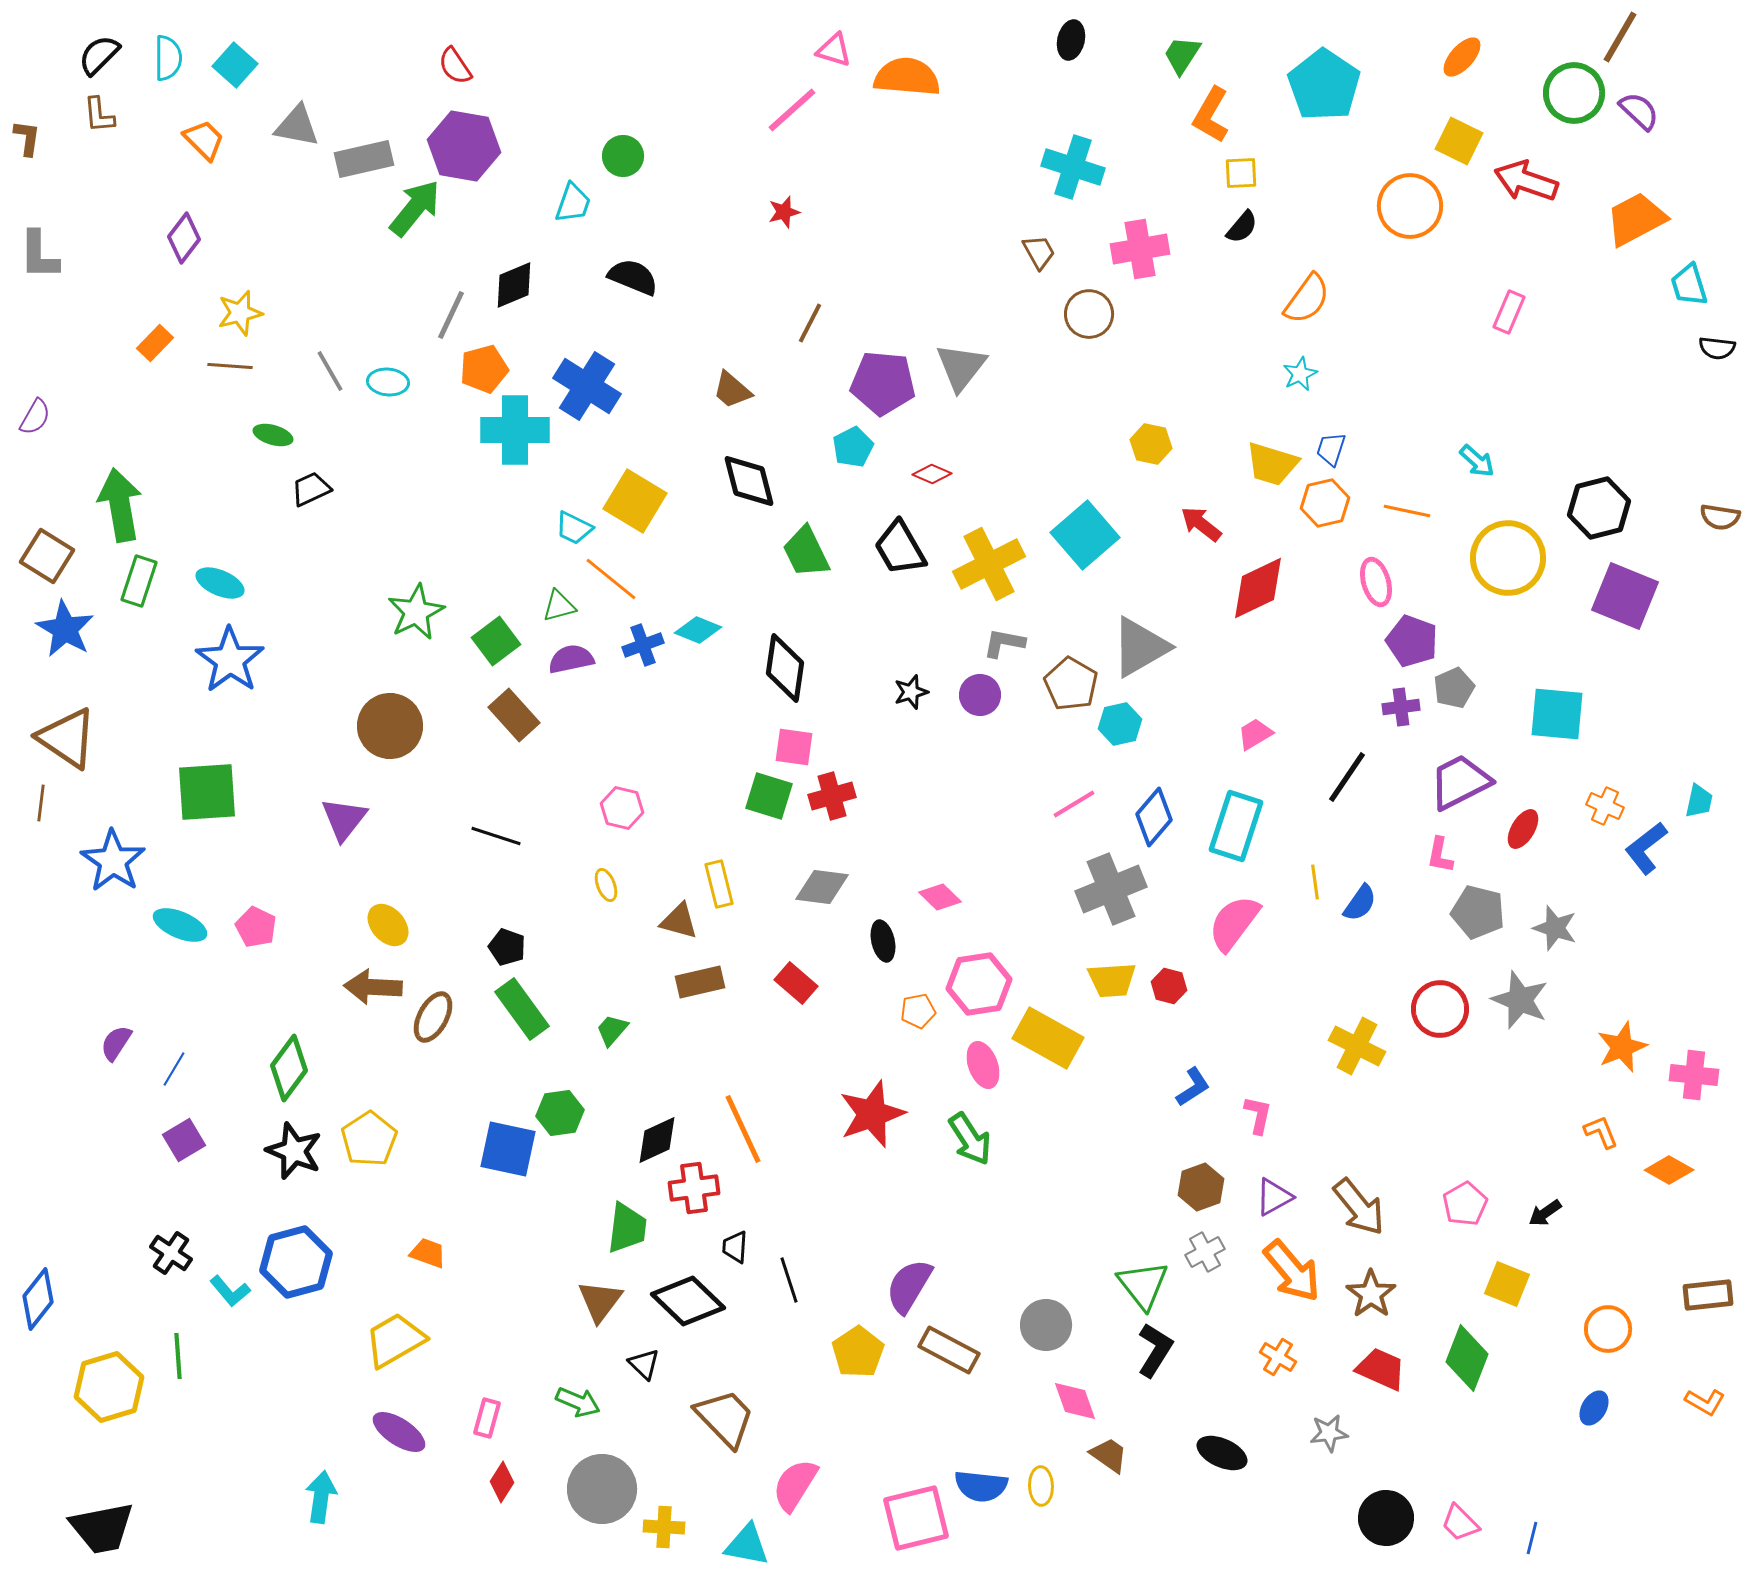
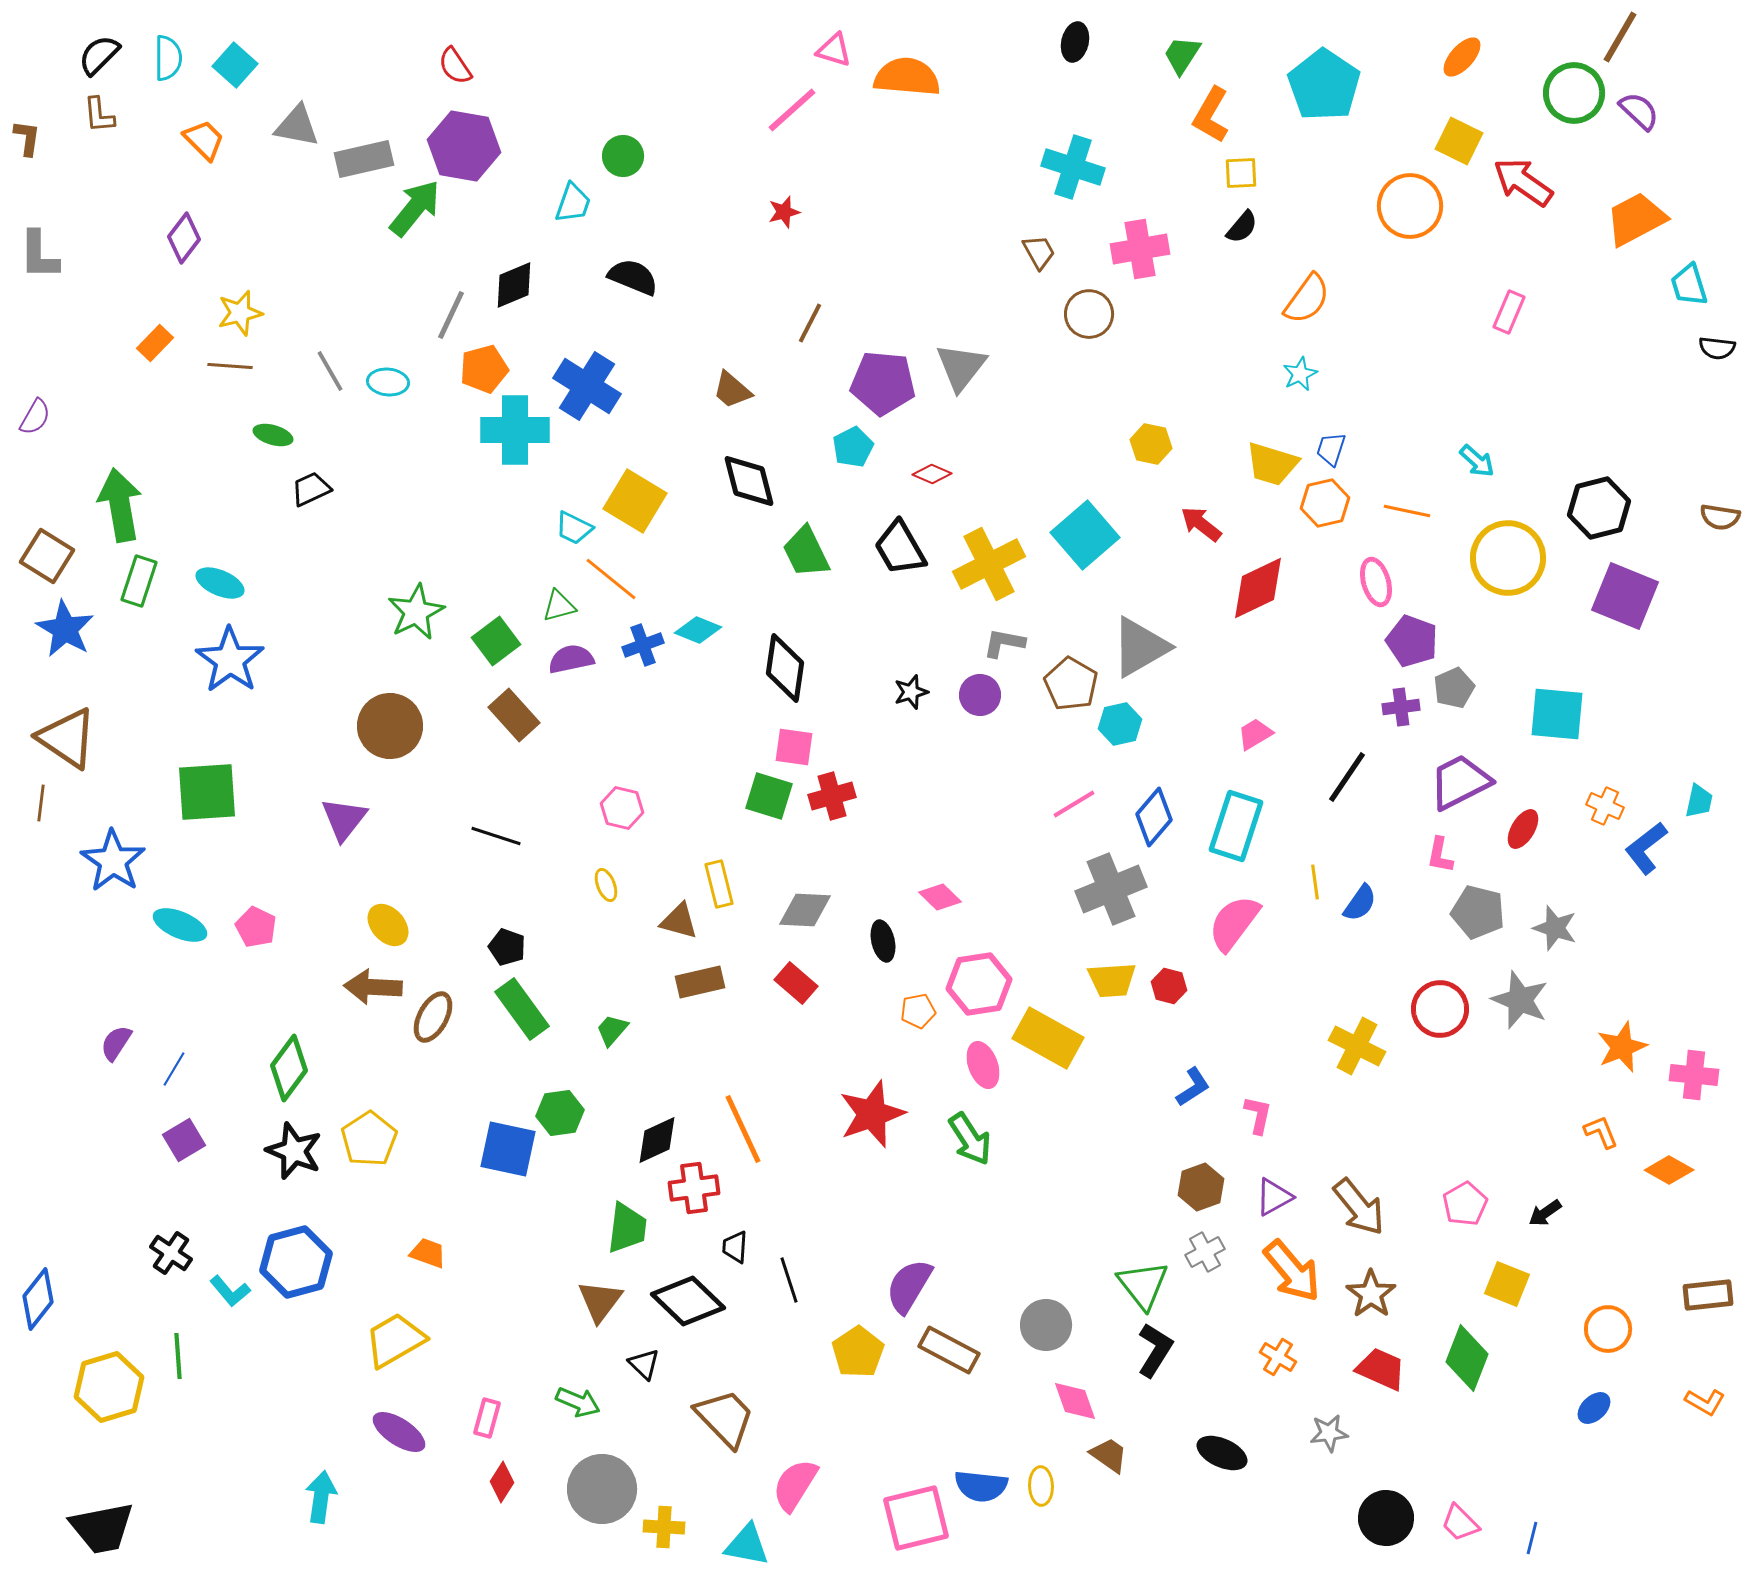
black ellipse at (1071, 40): moved 4 px right, 2 px down
red arrow at (1526, 181): moved 3 px left, 1 px down; rotated 16 degrees clockwise
gray diamond at (822, 887): moved 17 px left, 23 px down; rotated 4 degrees counterclockwise
blue ellipse at (1594, 1408): rotated 16 degrees clockwise
